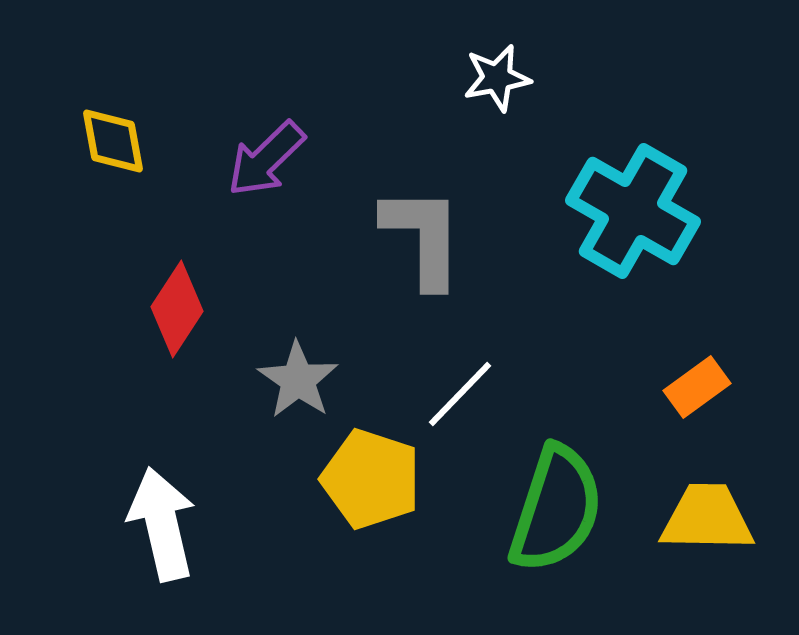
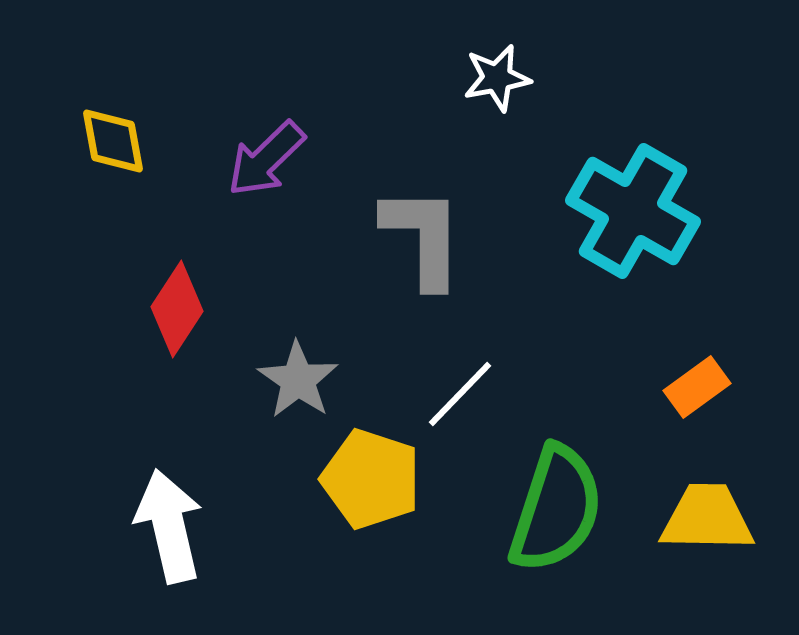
white arrow: moved 7 px right, 2 px down
